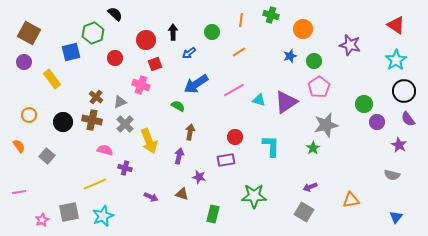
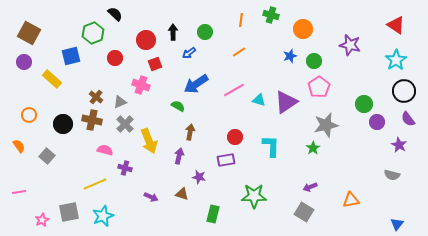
green circle at (212, 32): moved 7 px left
blue square at (71, 52): moved 4 px down
yellow rectangle at (52, 79): rotated 12 degrees counterclockwise
black circle at (63, 122): moved 2 px down
blue triangle at (396, 217): moved 1 px right, 7 px down
